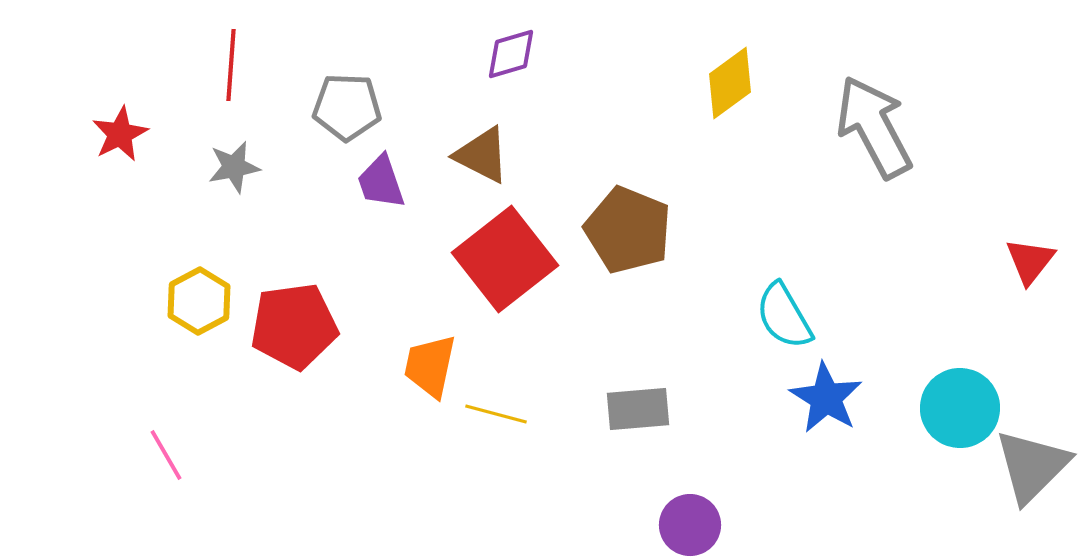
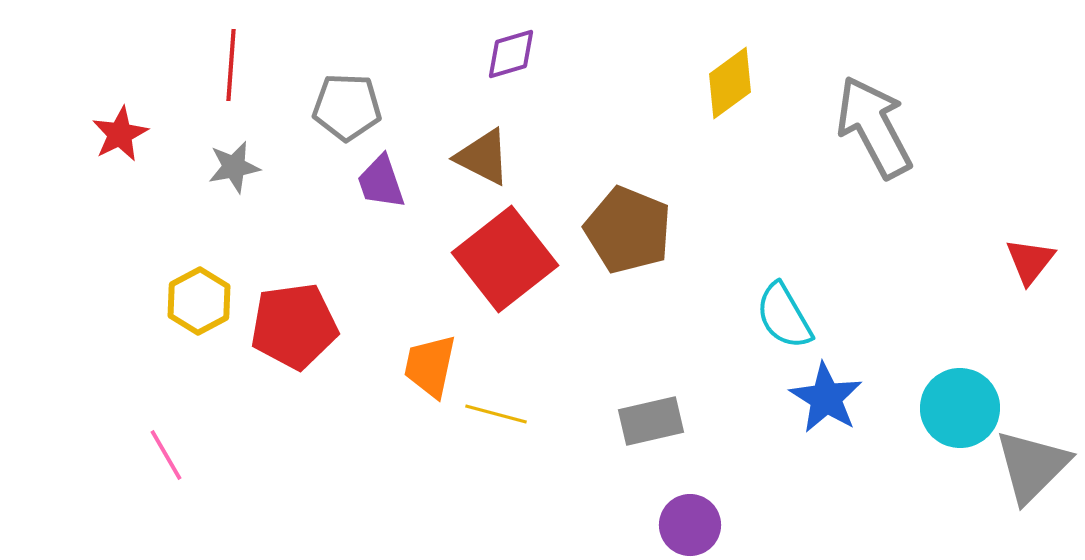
brown triangle: moved 1 px right, 2 px down
gray rectangle: moved 13 px right, 12 px down; rotated 8 degrees counterclockwise
